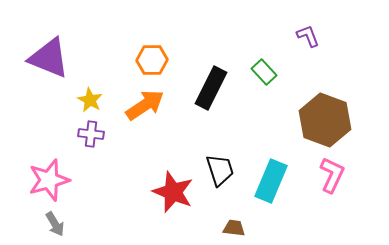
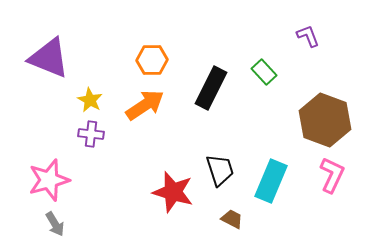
red star: rotated 6 degrees counterclockwise
brown trapezoid: moved 2 px left, 9 px up; rotated 20 degrees clockwise
